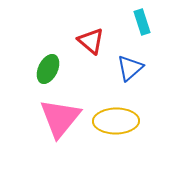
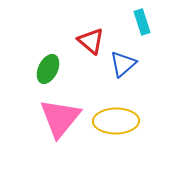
blue triangle: moved 7 px left, 4 px up
